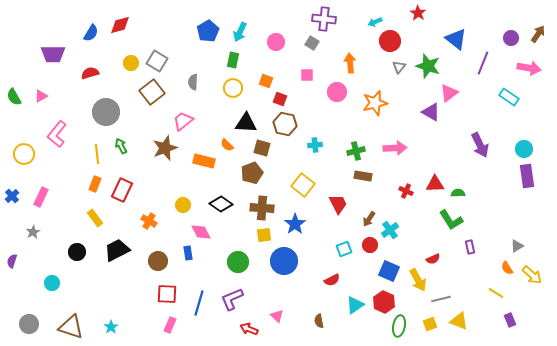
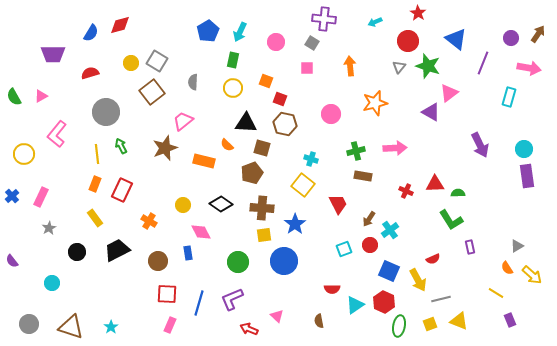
red circle at (390, 41): moved 18 px right
orange arrow at (350, 63): moved 3 px down
pink square at (307, 75): moved 7 px up
pink circle at (337, 92): moved 6 px left, 22 px down
cyan rectangle at (509, 97): rotated 72 degrees clockwise
cyan cross at (315, 145): moved 4 px left, 14 px down; rotated 24 degrees clockwise
gray star at (33, 232): moved 16 px right, 4 px up
purple semicircle at (12, 261): rotated 56 degrees counterclockwise
red semicircle at (332, 280): moved 9 px down; rotated 28 degrees clockwise
